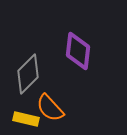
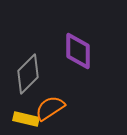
purple diamond: rotated 6 degrees counterclockwise
orange semicircle: rotated 100 degrees clockwise
